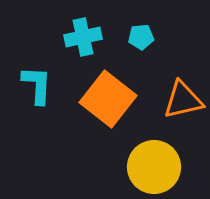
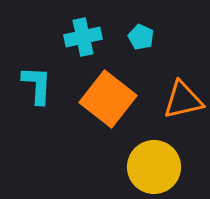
cyan pentagon: rotated 30 degrees clockwise
